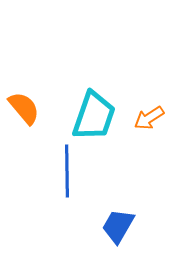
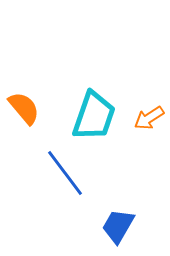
blue line: moved 2 px left, 2 px down; rotated 36 degrees counterclockwise
